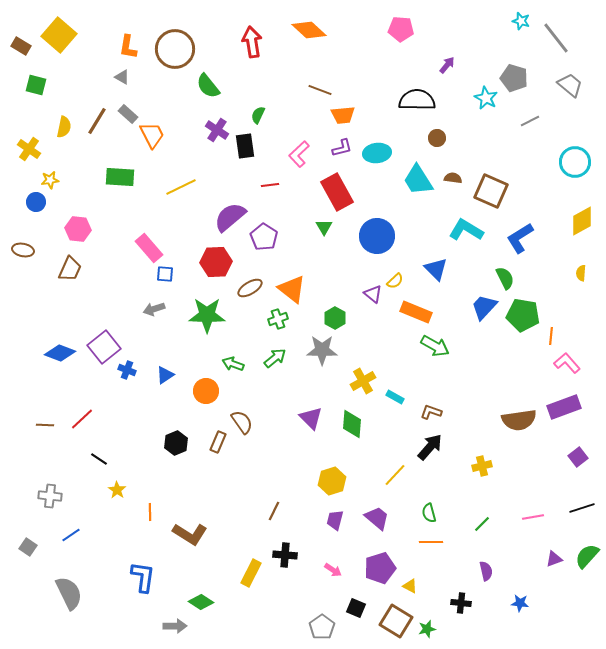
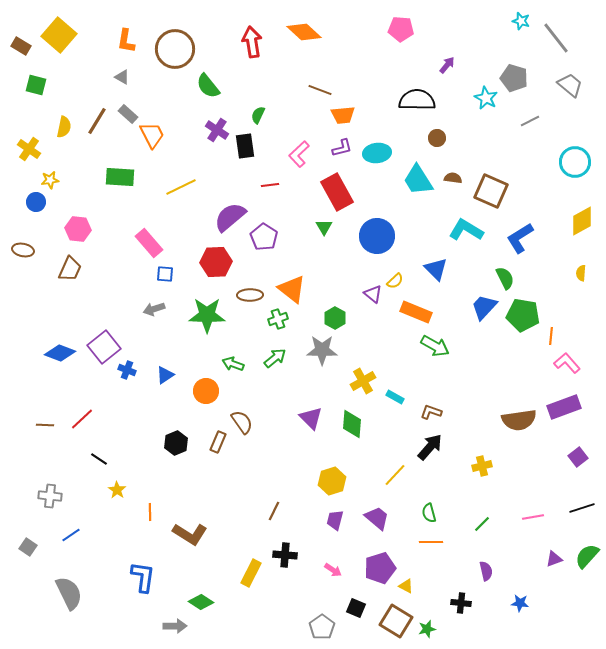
orange diamond at (309, 30): moved 5 px left, 2 px down
orange L-shape at (128, 47): moved 2 px left, 6 px up
pink rectangle at (149, 248): moved 5 px up
brown ellipse at (250, 288): moved 7 px down; rotated 30 degrees clockwise
yellow triangle at (410, 586): moved 4 px left
